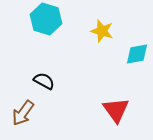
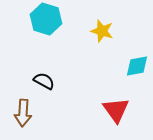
cyan diamond: moved 12 px down
brown arrow: rotated 32 degrees counterclockwise
